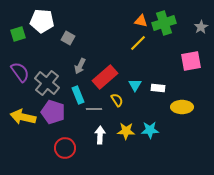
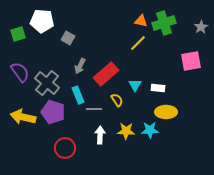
red rectangle: moved 1 px right, 3 px up
yellow ellipse: moved 16 px left, 5 px down
